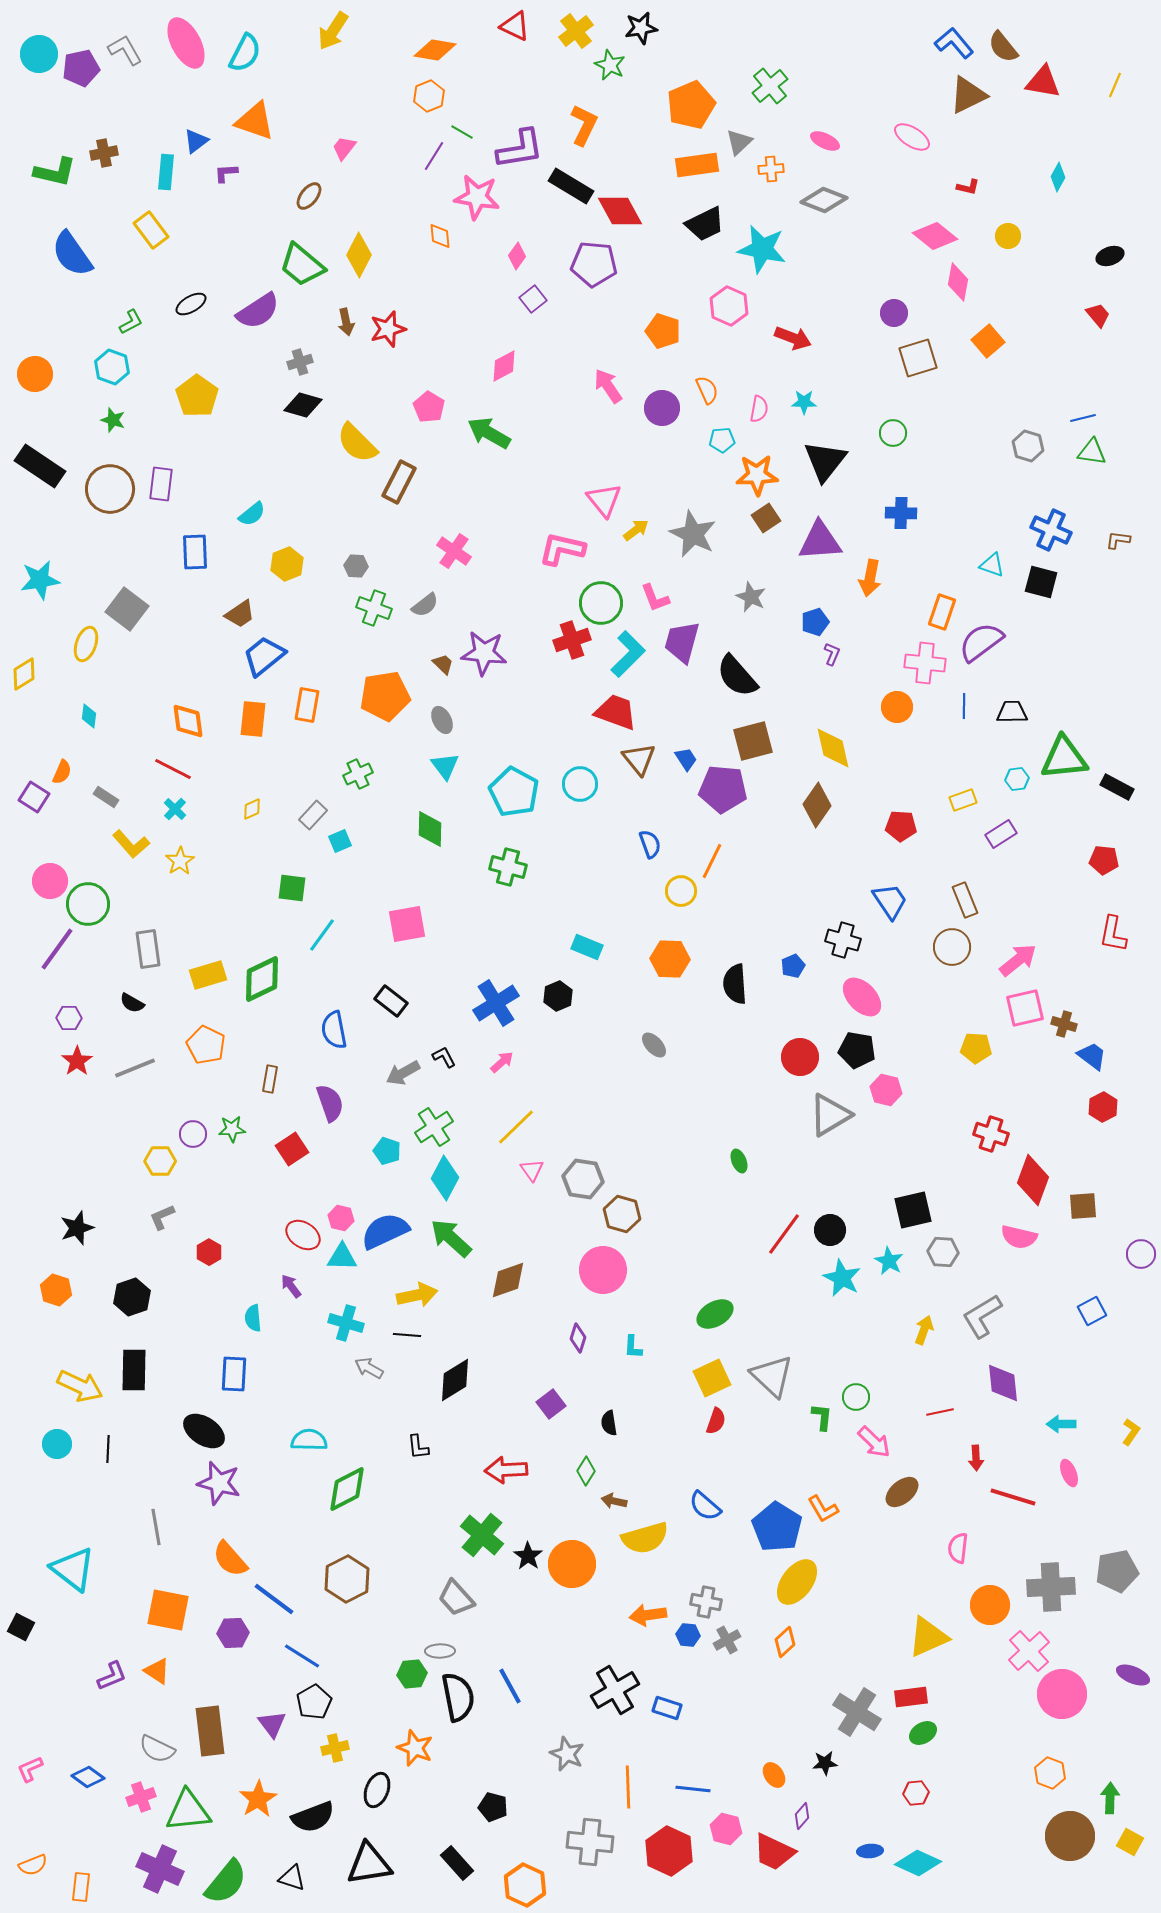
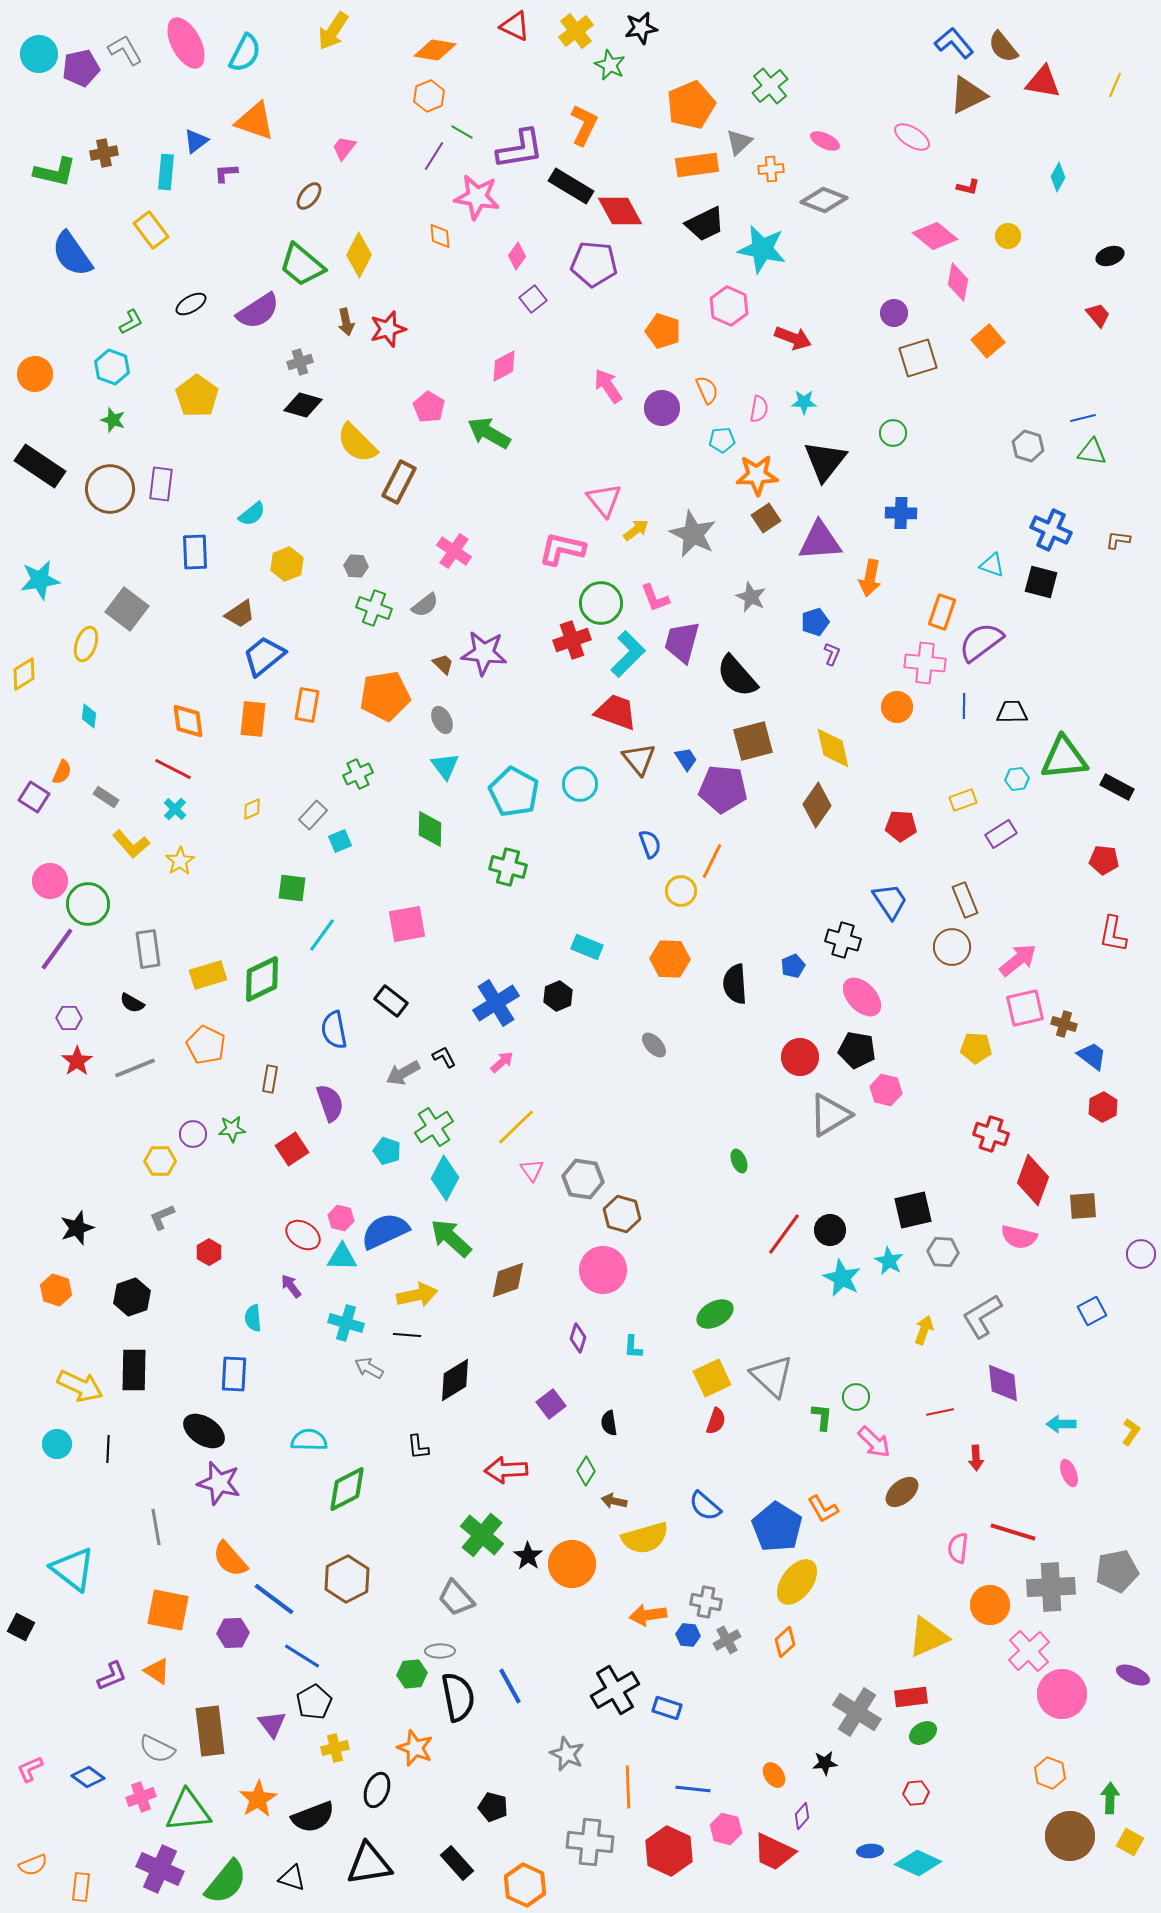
red line at (1013, 1497): moved 35 px down
